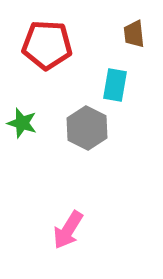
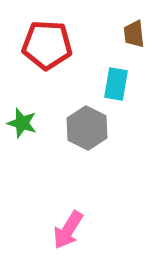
cyan rectangle: moved 1 px right, 1 px up
